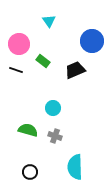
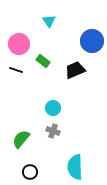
green semicircle: moved 7 px left, 9 px down; rotated 66 degrees counterclockwise
gray cross: moved 2 px left, 5 px up
